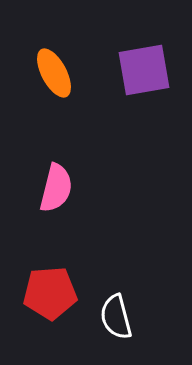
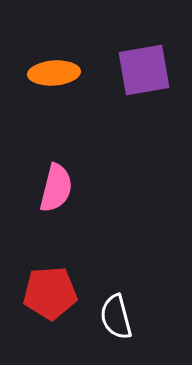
orange ellipse: rotated 66 degrees counterclockwise
